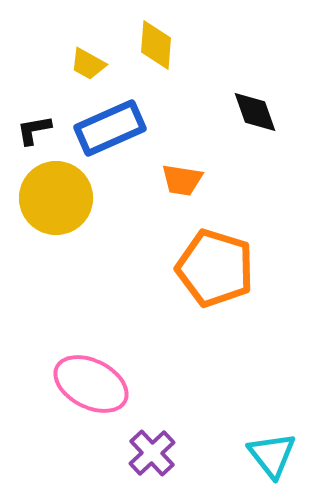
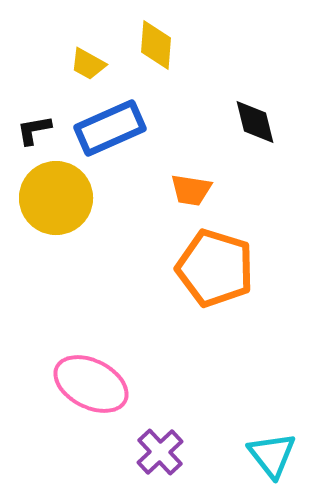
black diamond: moved 10 px down; rotated 6 degrees clockwise
orange trapezoid: moved 9 px right, 10 px down
purple cross: moved 8 px right, 1 px up
